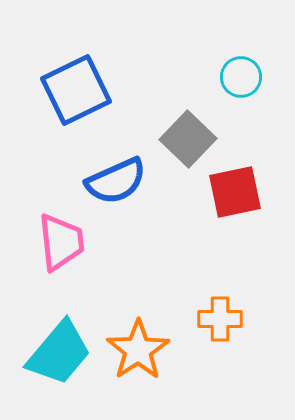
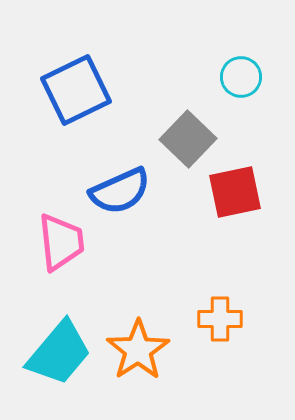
blue semicircle: moved 4 px right, 10 px down
